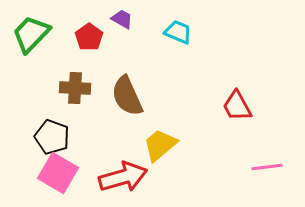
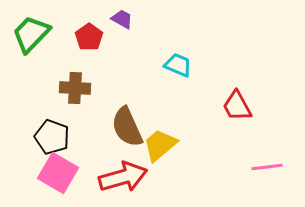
cyan trapezoid: moved 33 px down
brown semicircle: moved 31 px down
